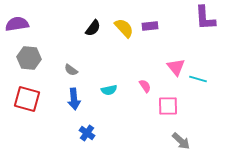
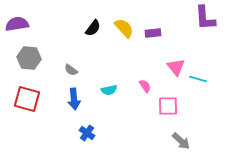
purple rectangle: moved 3 px right, 7 px down
